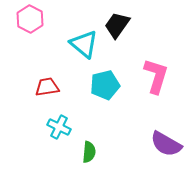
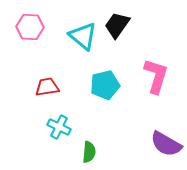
pink hexagon: moved 8 px down; rotated 24 degrees counterclockwise
cyan triangle: moved 1 px left, 8 px up
